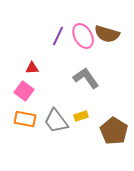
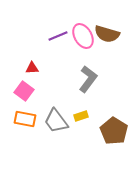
purple line: rotated 42 degrees clockwise
gray L-shape: moved 2 px right, 1 px down; rotated 72 degrees clockwise
